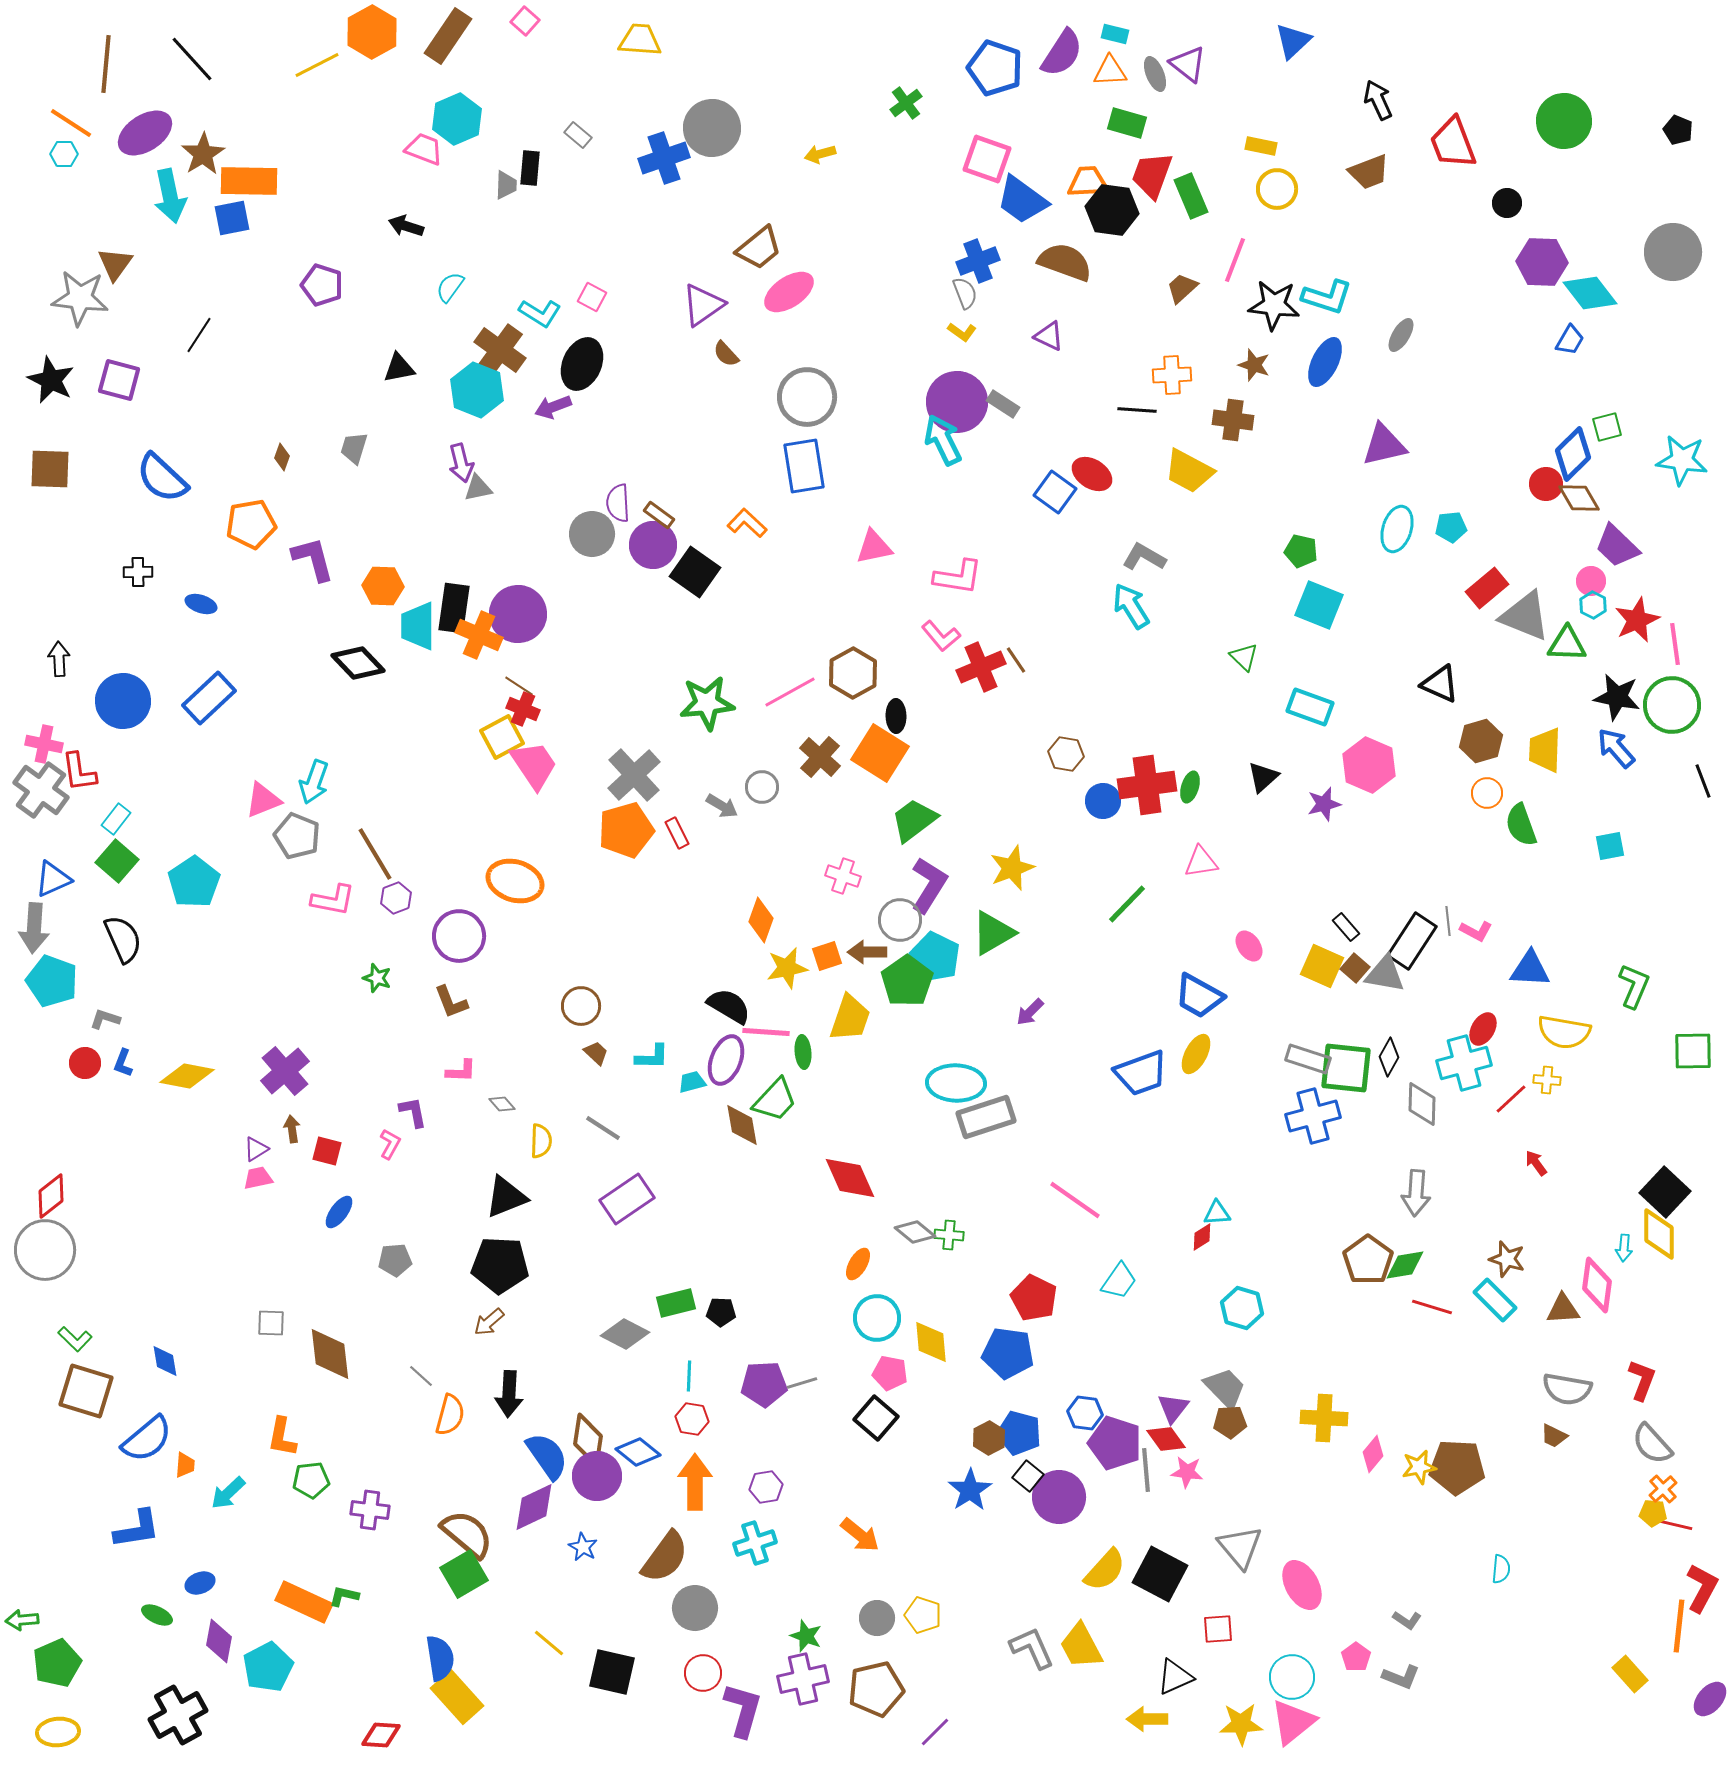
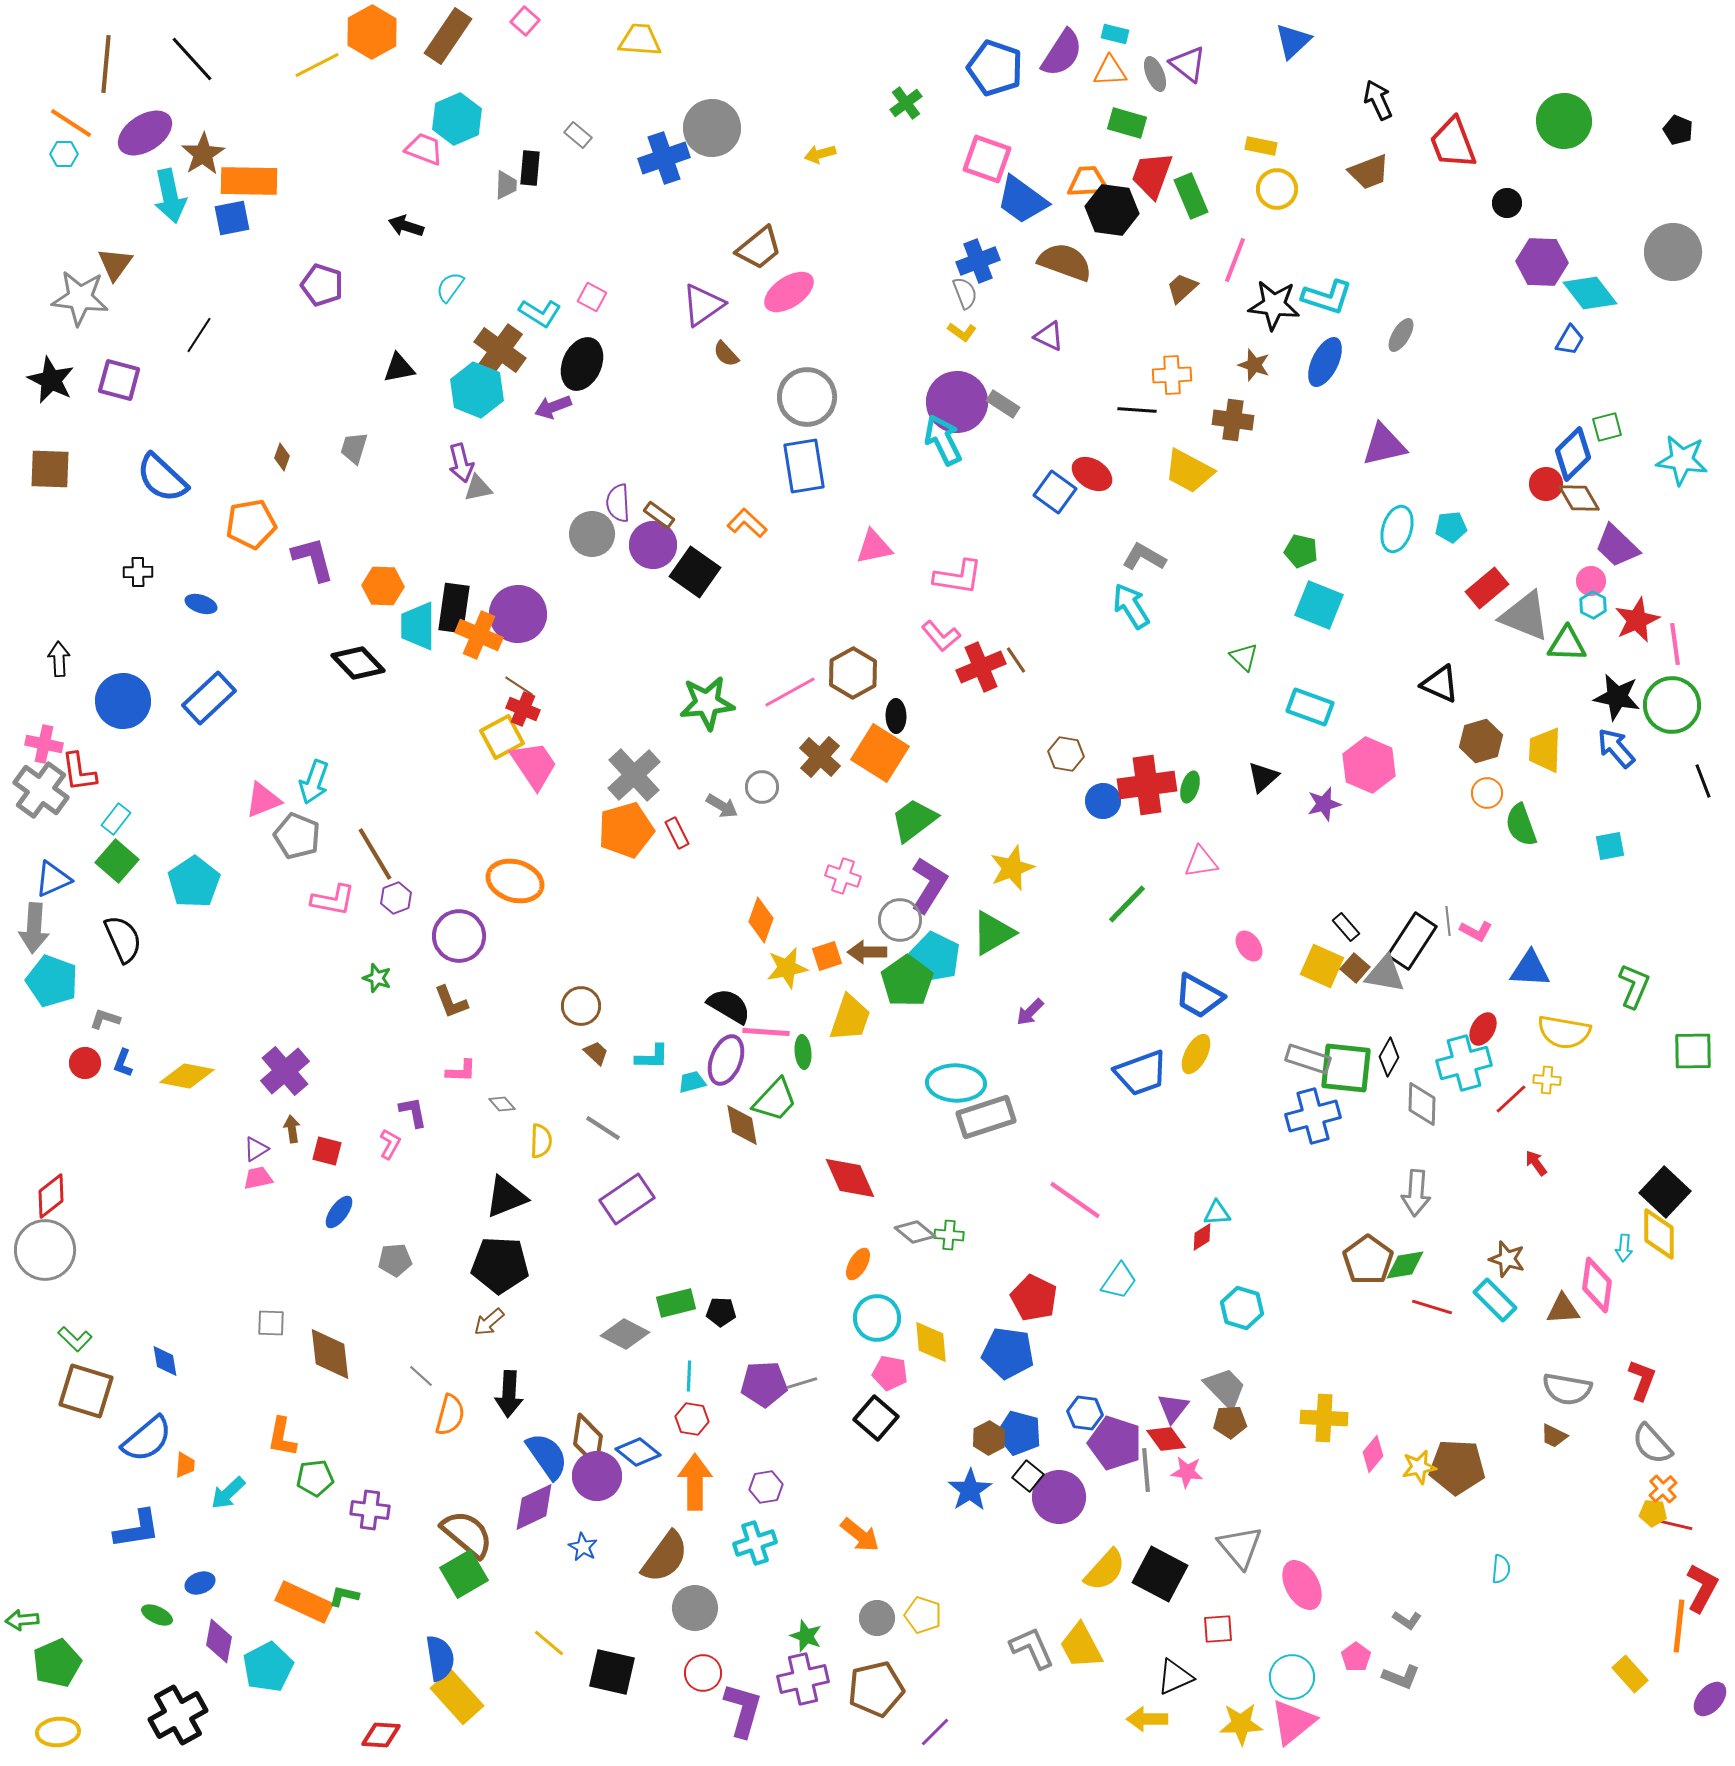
green pentagon at (311, 1480): moved 4 px right, 2 px up
